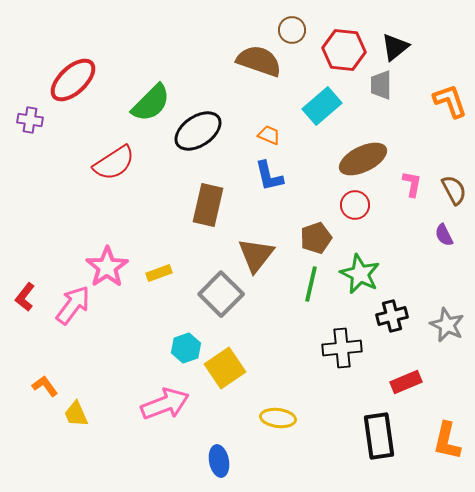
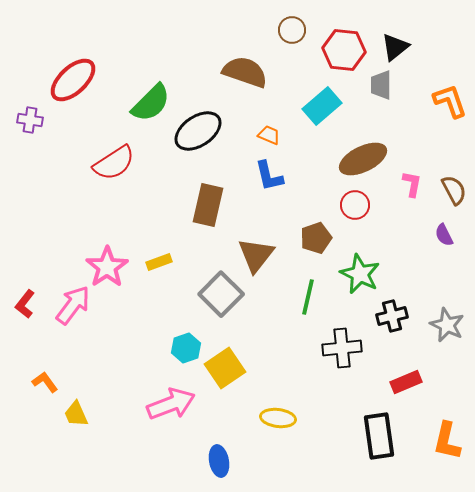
brown semicircle at (259, 61): moved 14 px left, 11 px down
yellow rectangle at (159, 273): moved 11 px up
green line at (311, 284): moved 3 px left, 13 px down
red L-shape at (25, 297): moved 7 px down
orange L-shape at (45, 386): moved 4 px up
pink arrow at (165, 404): moved 6 px right
